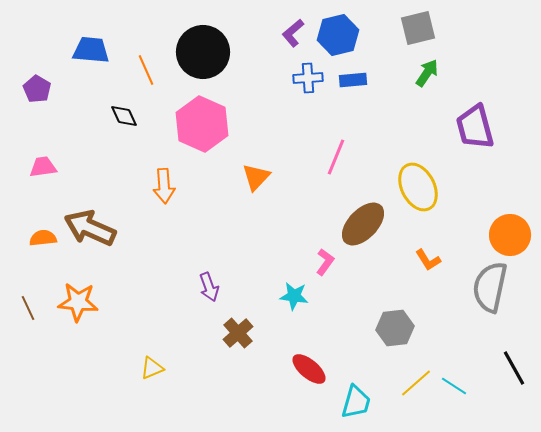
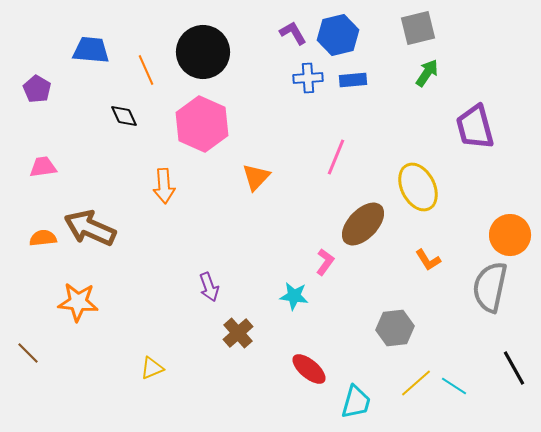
purple L-shape: rotated 100 degrees clockwise
brown line: moved 45 px down; rotated 20 degrees counterclockwise
